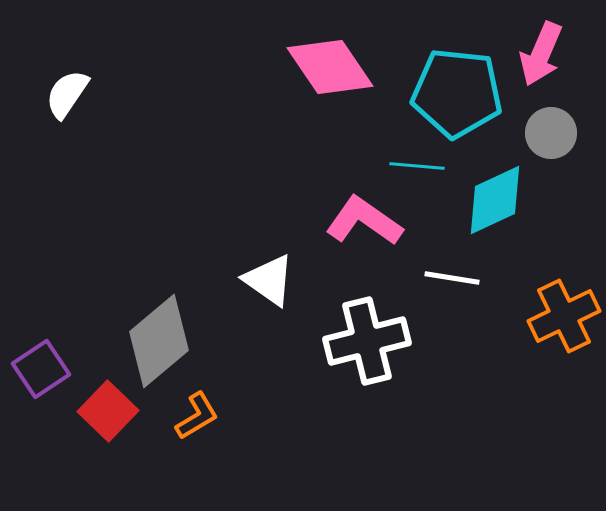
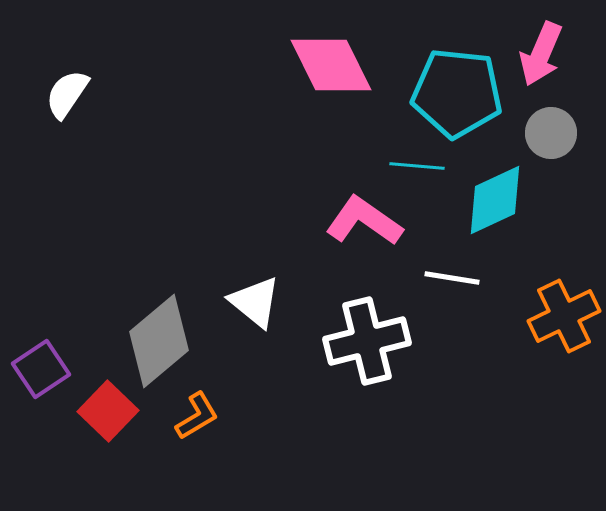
pink diamond: moved 1 px right, 2 px up; rotated 8 degrees clockwise
white triangle: moved 14 px left, 22 px down; rotated 4 degrees clockwise
